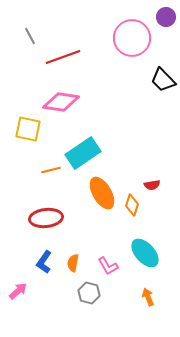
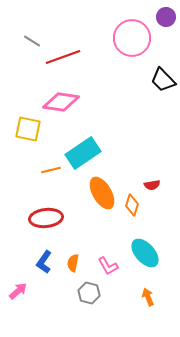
gray line: moved 2 px right, 5 px down; rotated 30 degrees counterclockwise
